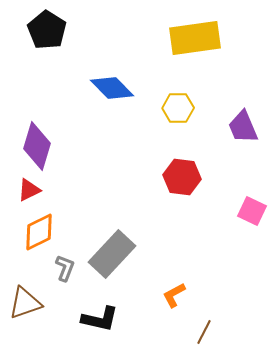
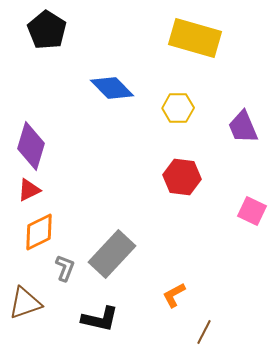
yellow rectangle: rotated 24 degrees clockwise
purple diamond: moved 6 px left
